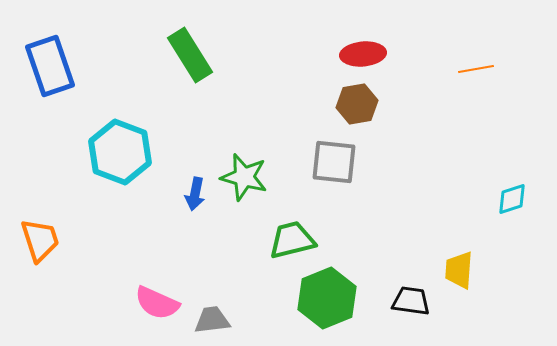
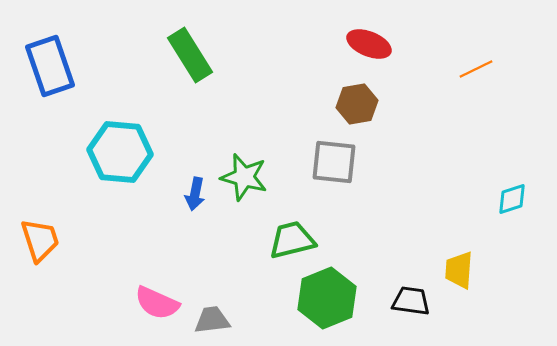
red ellipse: moved 6 px right, 10 px up; rotated 27 degrees clockwise
orange line: rotated 16 degrees counterclockwise
cyan hexagon: rotated 16 degrees counterclockwise
